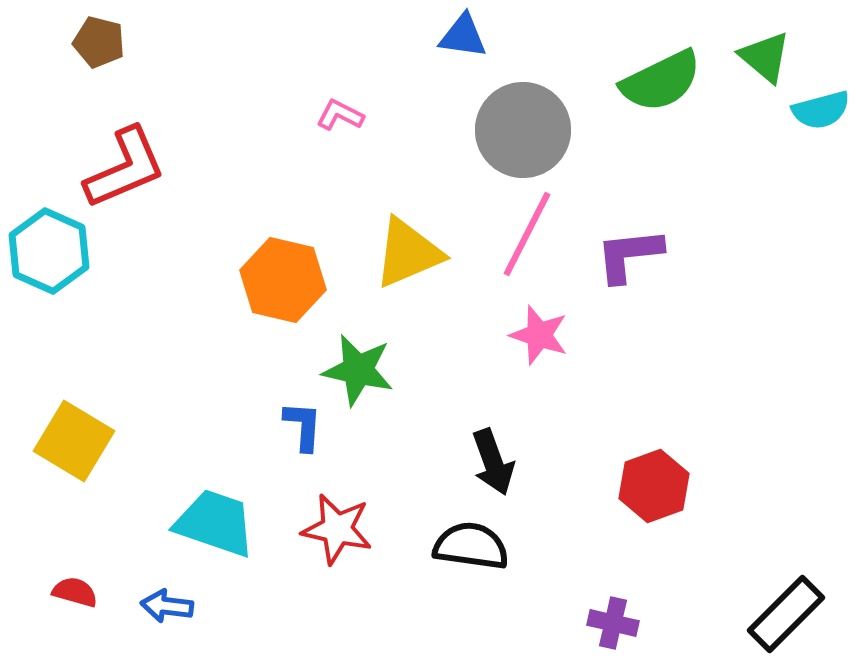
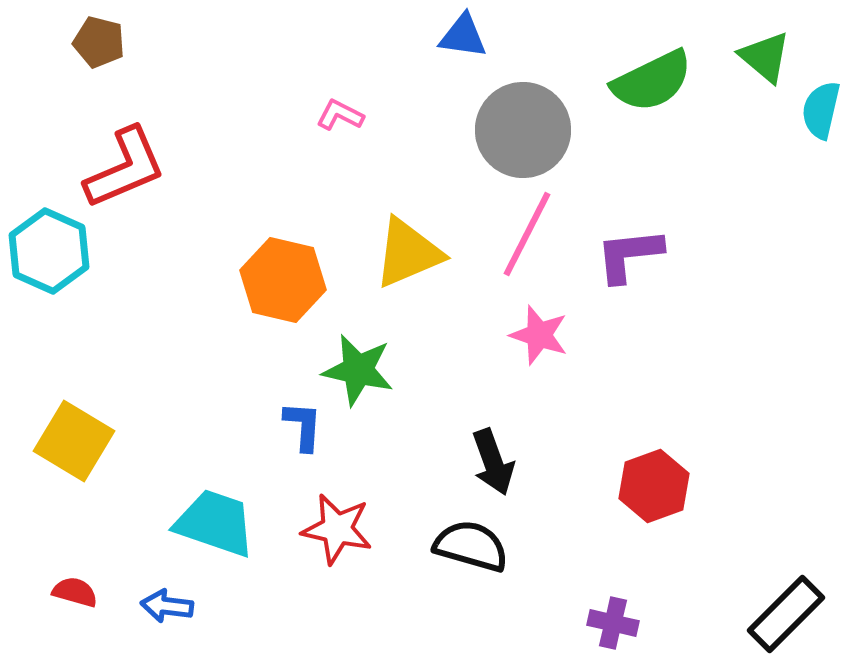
green semicircle: moved 9 px left
cyan semicircle: rotated 118 degrees clockwise
black semicircle: rotated 8 degrees clockwise
